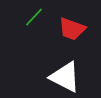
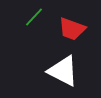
white triangle: moved 2 px left, 6 px up
